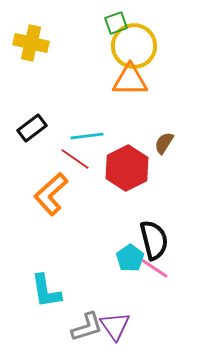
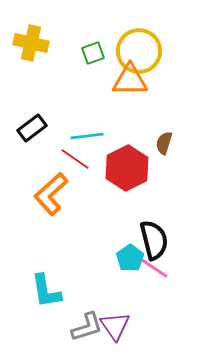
green square: moved 23 px left, 30 px down
yellow circle: moved 5 px right, 5 px down
brown semicircle: rotated 15 degrees counterclockwise
